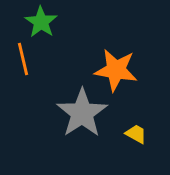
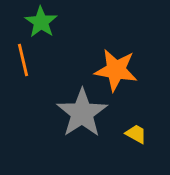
orange line: moved 1 px down
